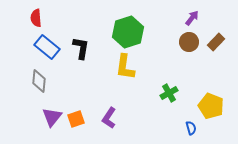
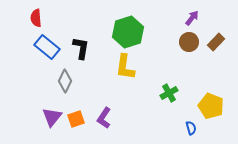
gray diamond: moved 26 px right; rotated 20 degrees clockwise
purple L-shape: moved 5 px left
